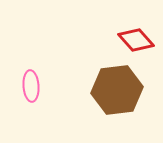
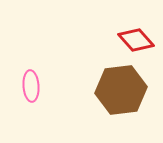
brown hexagon: moved 4 px right
